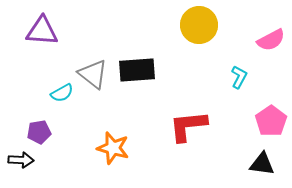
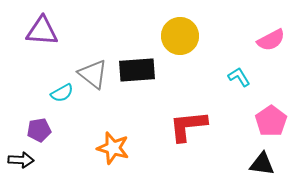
yellow circle: moved 19 px left, 11 px down
cyan L-shape: rotated 60 degrees counterclockwise
purple pentagon: moved 2 px up
